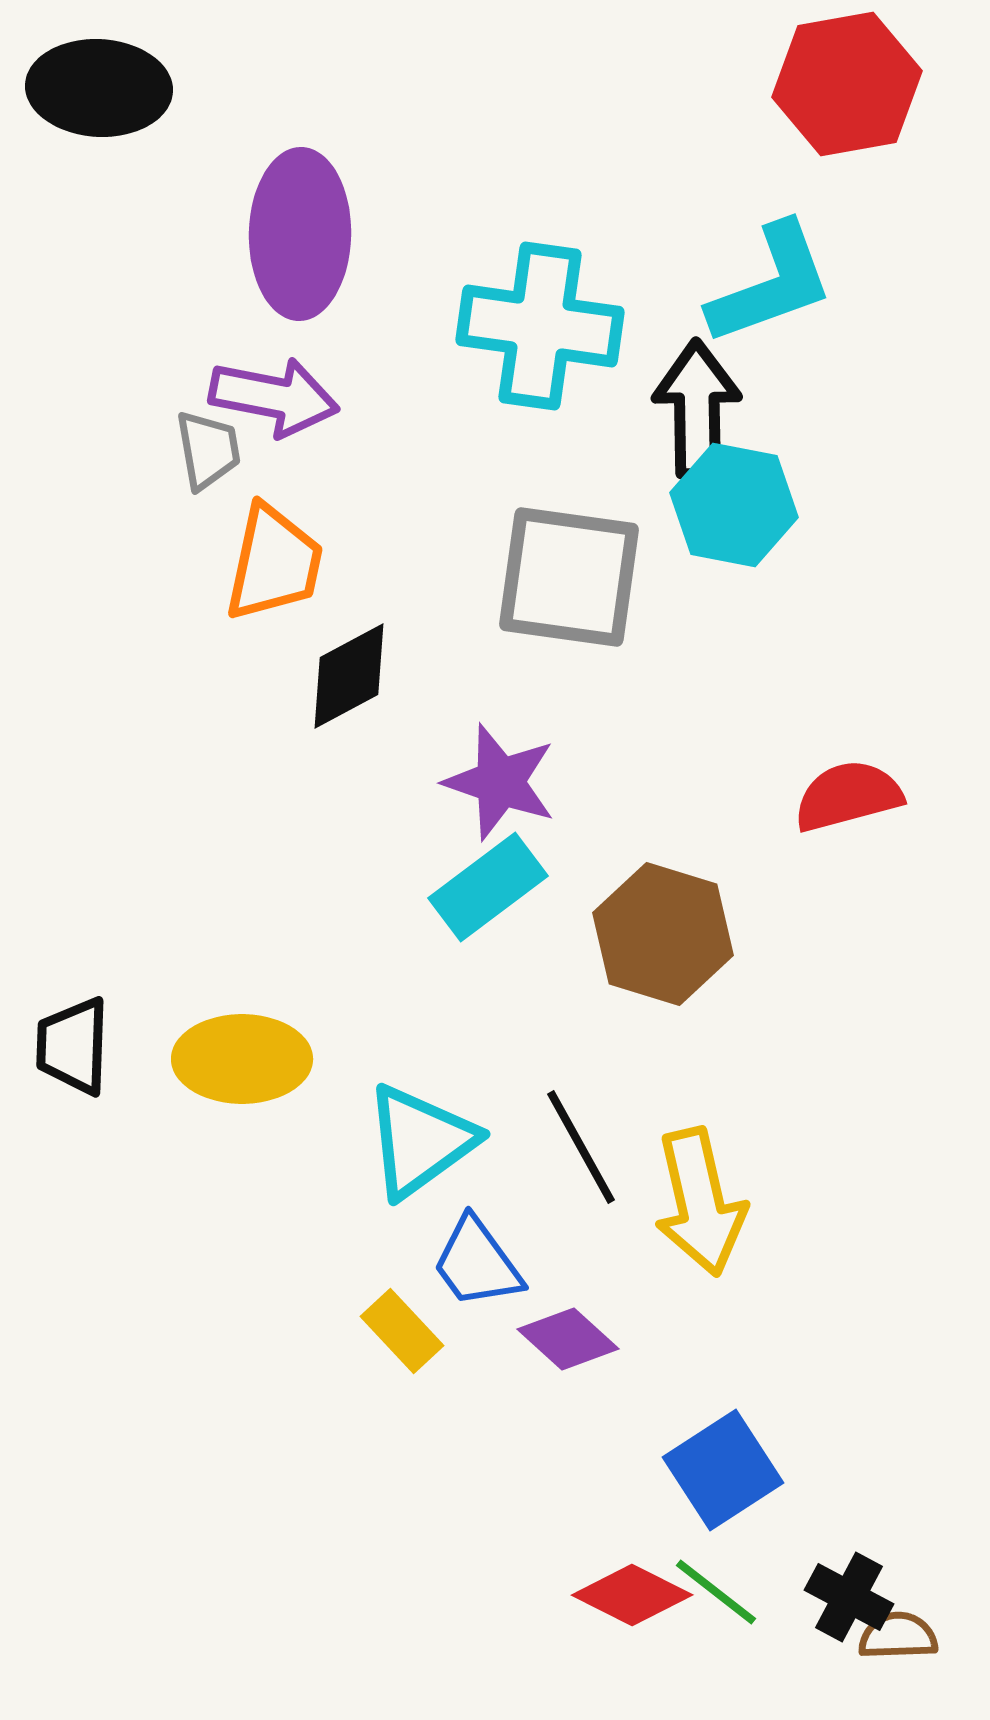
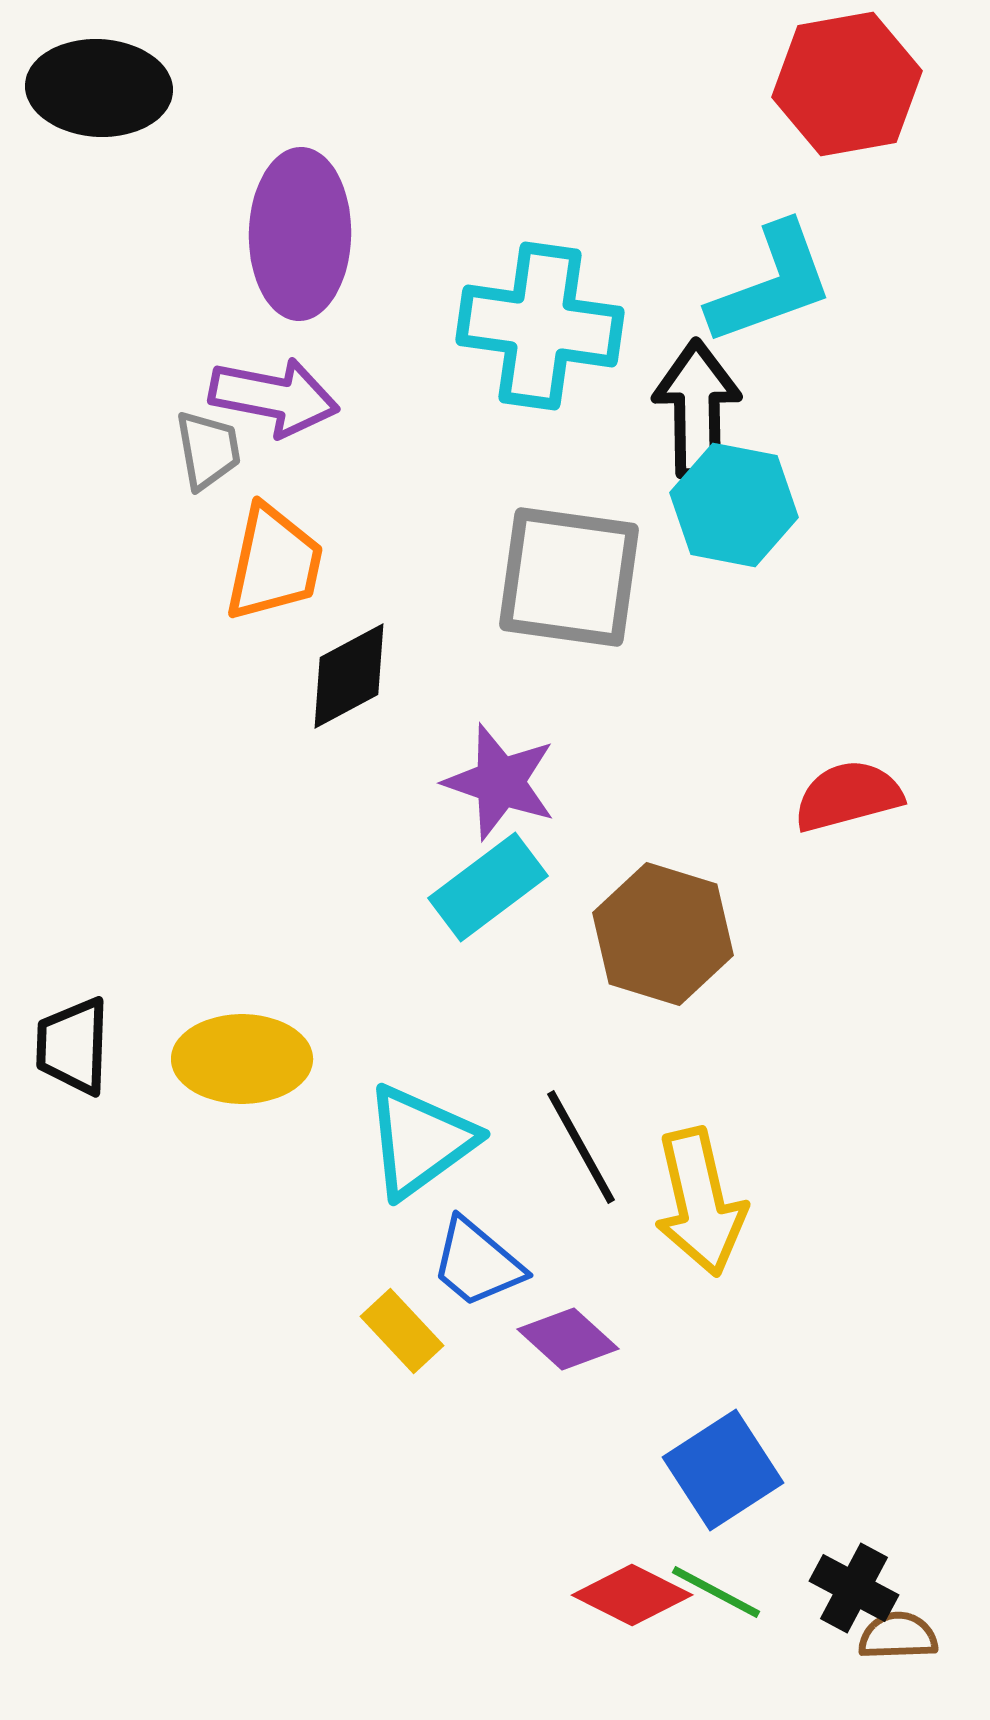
blue trapezoid: rotated 14 degrees counterclockwise
green line: rotated 10 degrees counterclockwise
black cross: moved 5 px right, 9 px up
